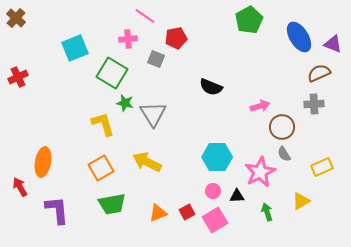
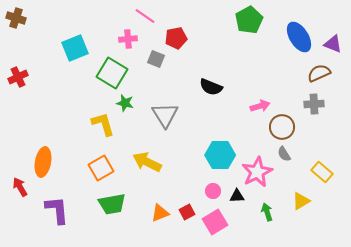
brown cross: rotated 24 degrees counterclockwise
gray triangle: moved 12 px right, 1 px down
cyan hexagon: moved 3 px right, 2 px up
yellow rectangle: moved 5 px down; rotated 65 degrees clockwise
pink star: moved 3 px left
orange triangle: moved 2 px right
pink square: moved 2 px down
